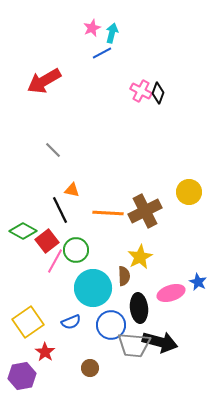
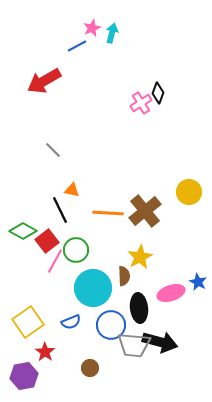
blue line: moved 25 px left, 7 px up
pink cross: moved 12 px down; rotated 30 degrees clockwise
brown cross: rotated 12 degrees counterclockwise
purple hexagon: moved 2 px right
